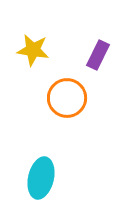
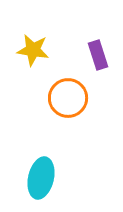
purple rectangle: rotated 44 degrees counterclockwise
orange circle: moved 1 px right
